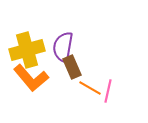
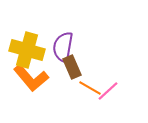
yellow cross: rotated 32 degrees clockwise
pink line: rotated 35 degrees clockwise
